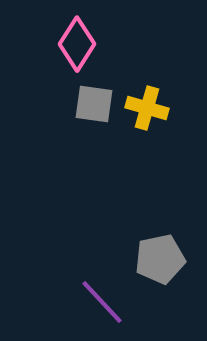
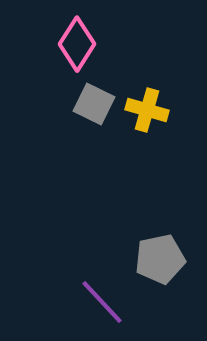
gray square: rotated 18 degrees clockwise
yellow cross: moved 2 px down
